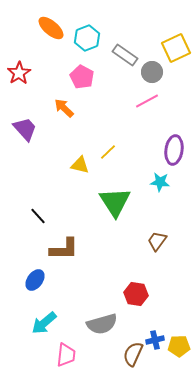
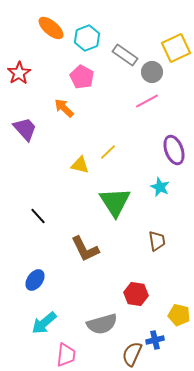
purple ellipse: rotated 28 degrees counterclockwise
cyan star: moved 5 px down; rotated 18 degrees clockwise
brown trapezoid: rotated 135 degrees clockwise
brown L-shape: moved 21 px right; rotated 64 degrees clockwise
yellow pentagon: moved 31 px up; rotated 15 degrees clockwise
brown semicircle: moved 1 px left
